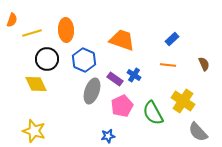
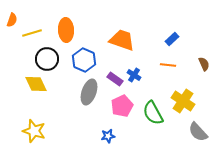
gray ellipse: moved 3 px left, 1 px down
